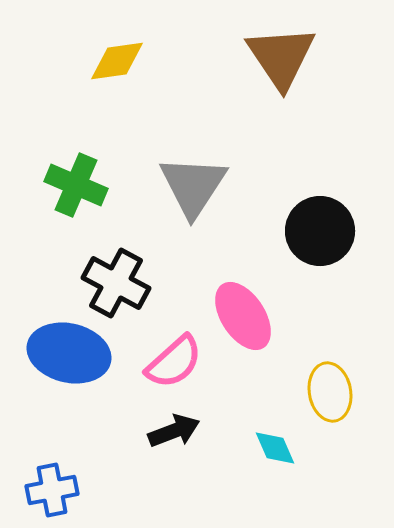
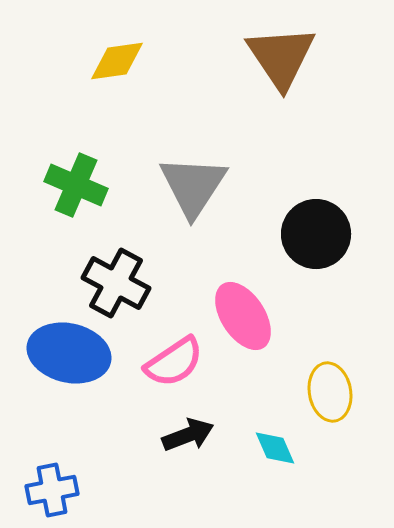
black circle: moved 4 px left, 3 px down
pink semicircle: rotated 8 degrees clockwise
black arrow: moved 14 px right, 4 px down
